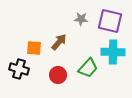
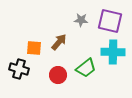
gray star: moved 1 px down
green trapezoid: moved 2 px left; rotated 10 degrees clockwise
